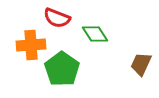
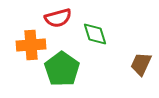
red semicircle: moved 1 px right; rotated 36 degrees counterclockwise
green diamond: rotated 16 degrees clockwise
